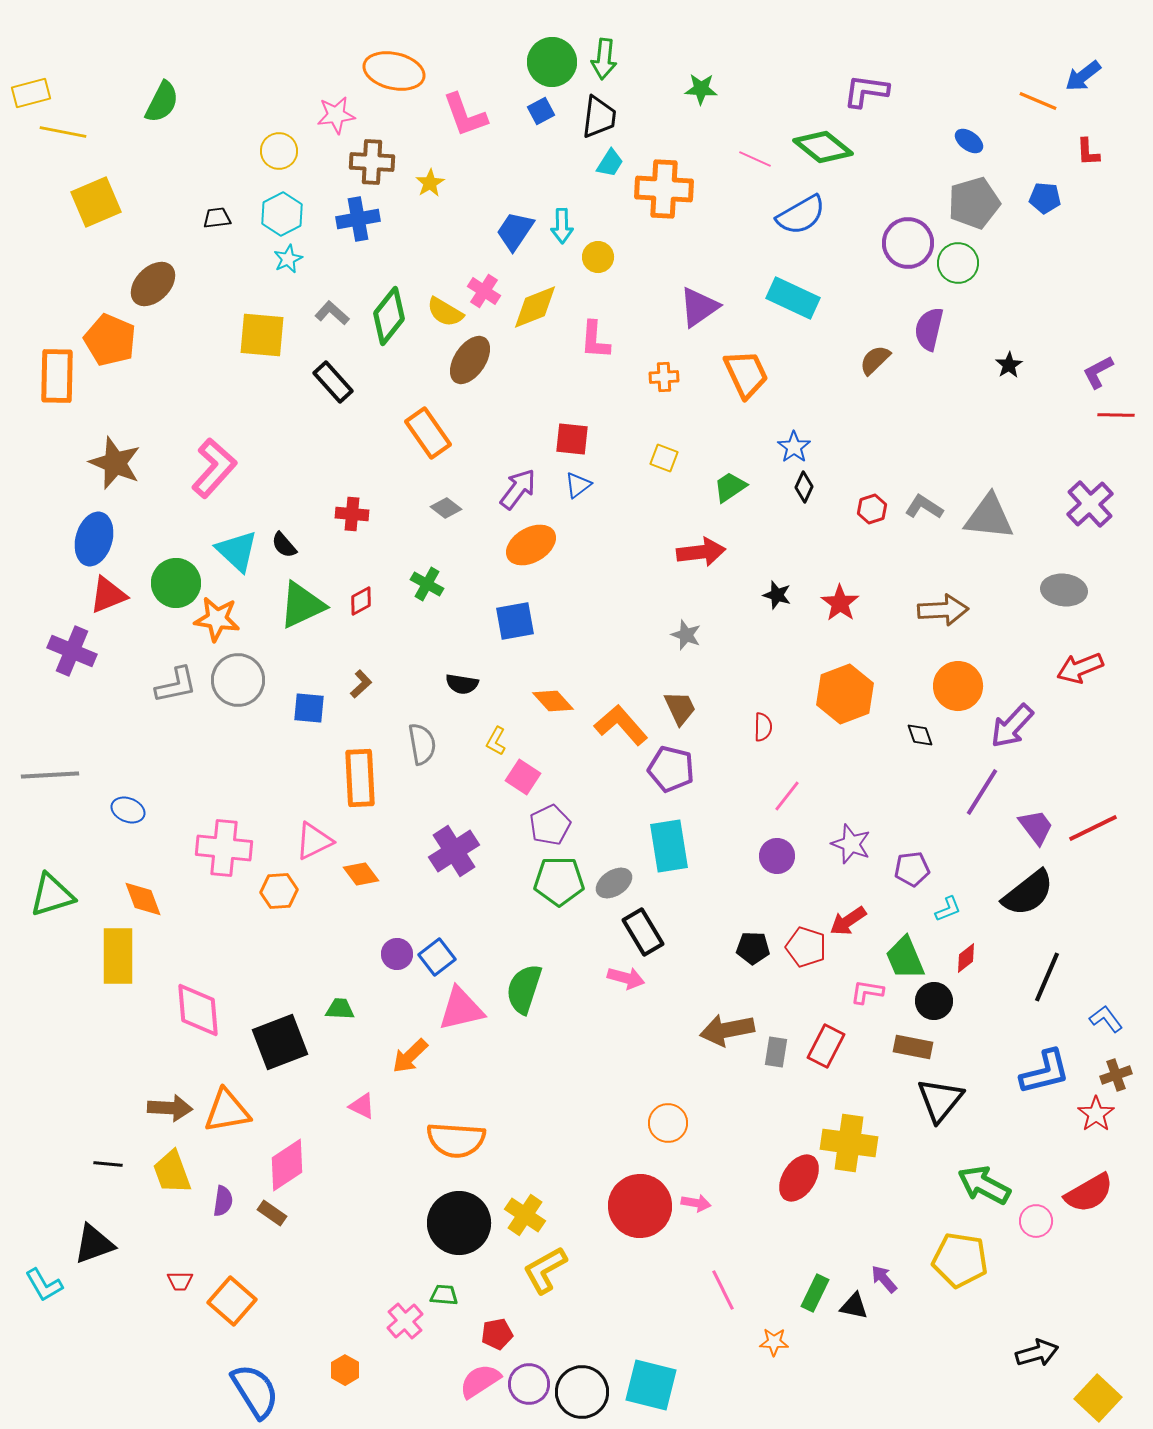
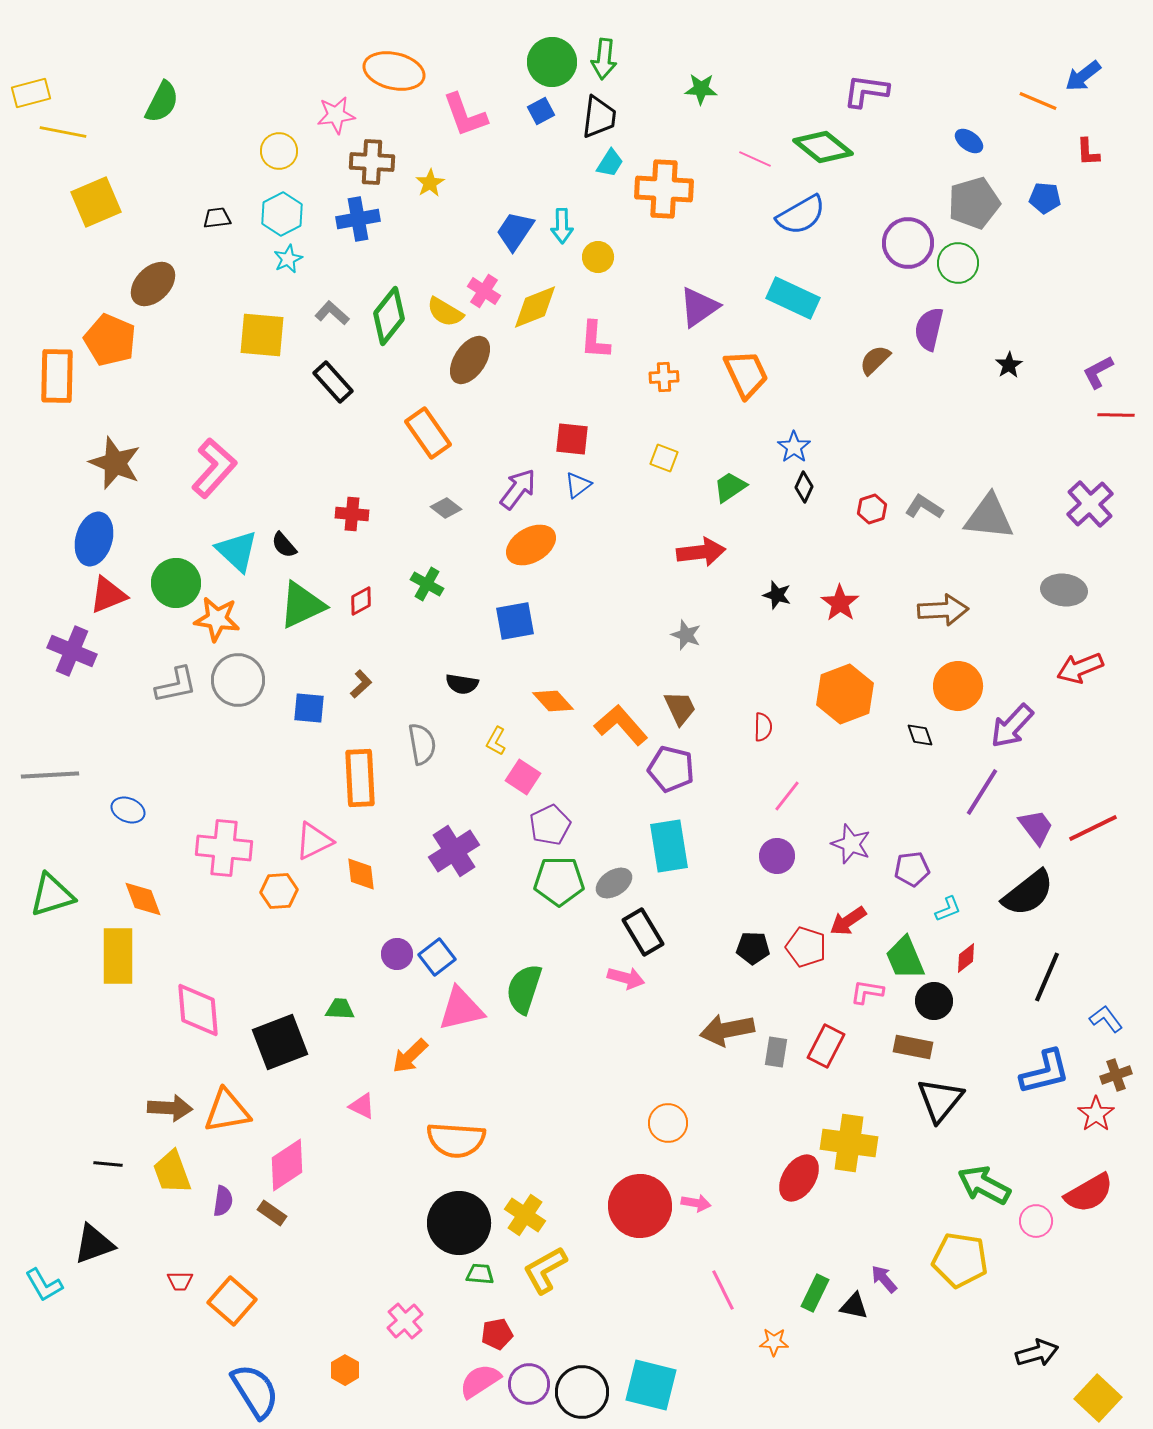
orange diamond at (361, 874): rotated 30 degrees clockwise
green trapezoid at (444, 1295): moved 36 px right, 21 px up
